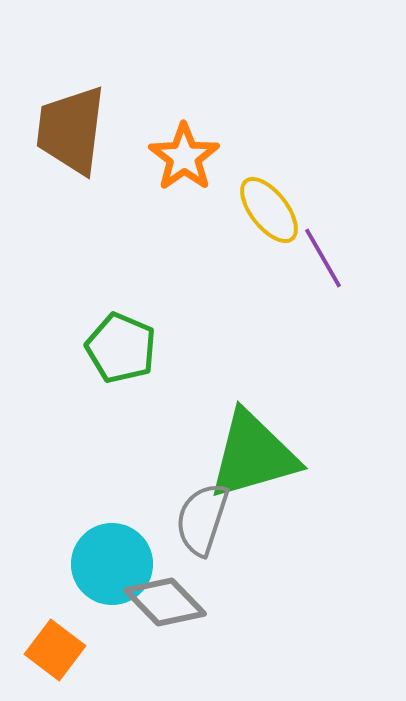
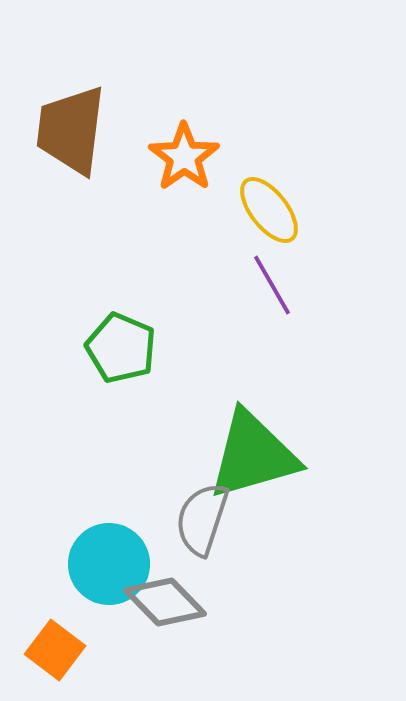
purple line: moved 51 px left, 27 px down
cyan circle: moved 3 px left
